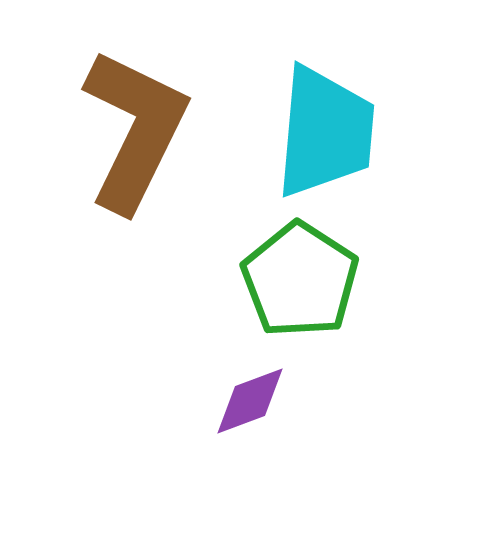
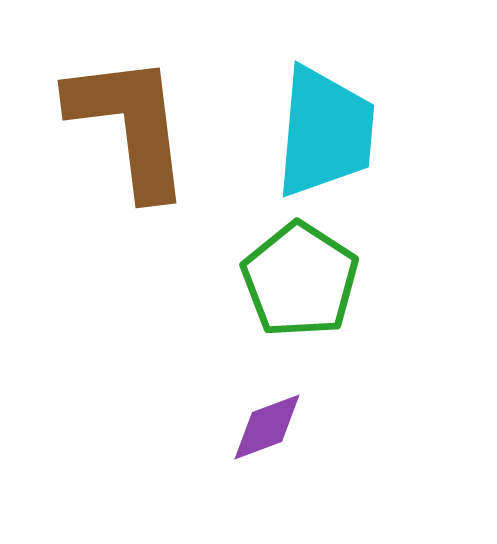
brown L-shape: moved 5 px left, 5 px up; rotated 33 degrees counterclockwise
purple diamond: moved 17 px right, 26 px down
